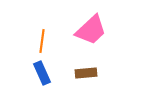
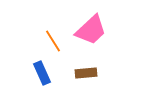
orange line: moved 11 px right; rotated 40 degrees counterclockwise
